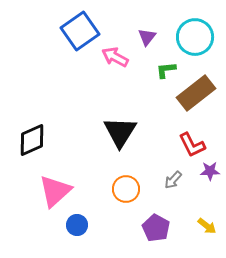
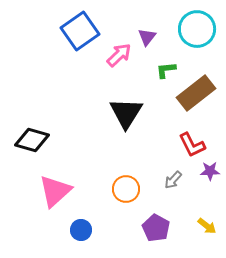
cyan circle: moved 2 px right, 8 px up
pink arrow: moved 4 px right, 2 px up; rotated 108 degrees clockwise
black triangle: moved 6 px right, 19 px up
black diamond: rotated 40 degrees clockwise
blue circle: moved 4 px right, 5 px down
